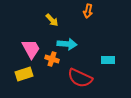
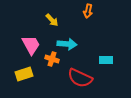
pink trapezoid: moved 4 px up
cyan rectangle: moved 2 px left
